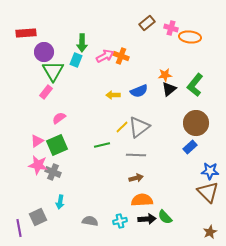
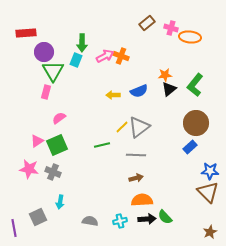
pink rectangle: rotated 24 degrees counterclockwise
pink star: moved 9 px left, 4 px down
purple line: moved 5 px left
